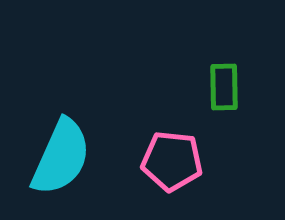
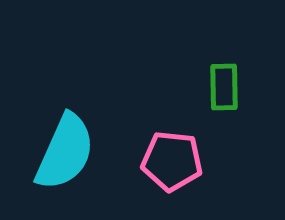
cyan semicircle: moved 4 px right, 5 px up
